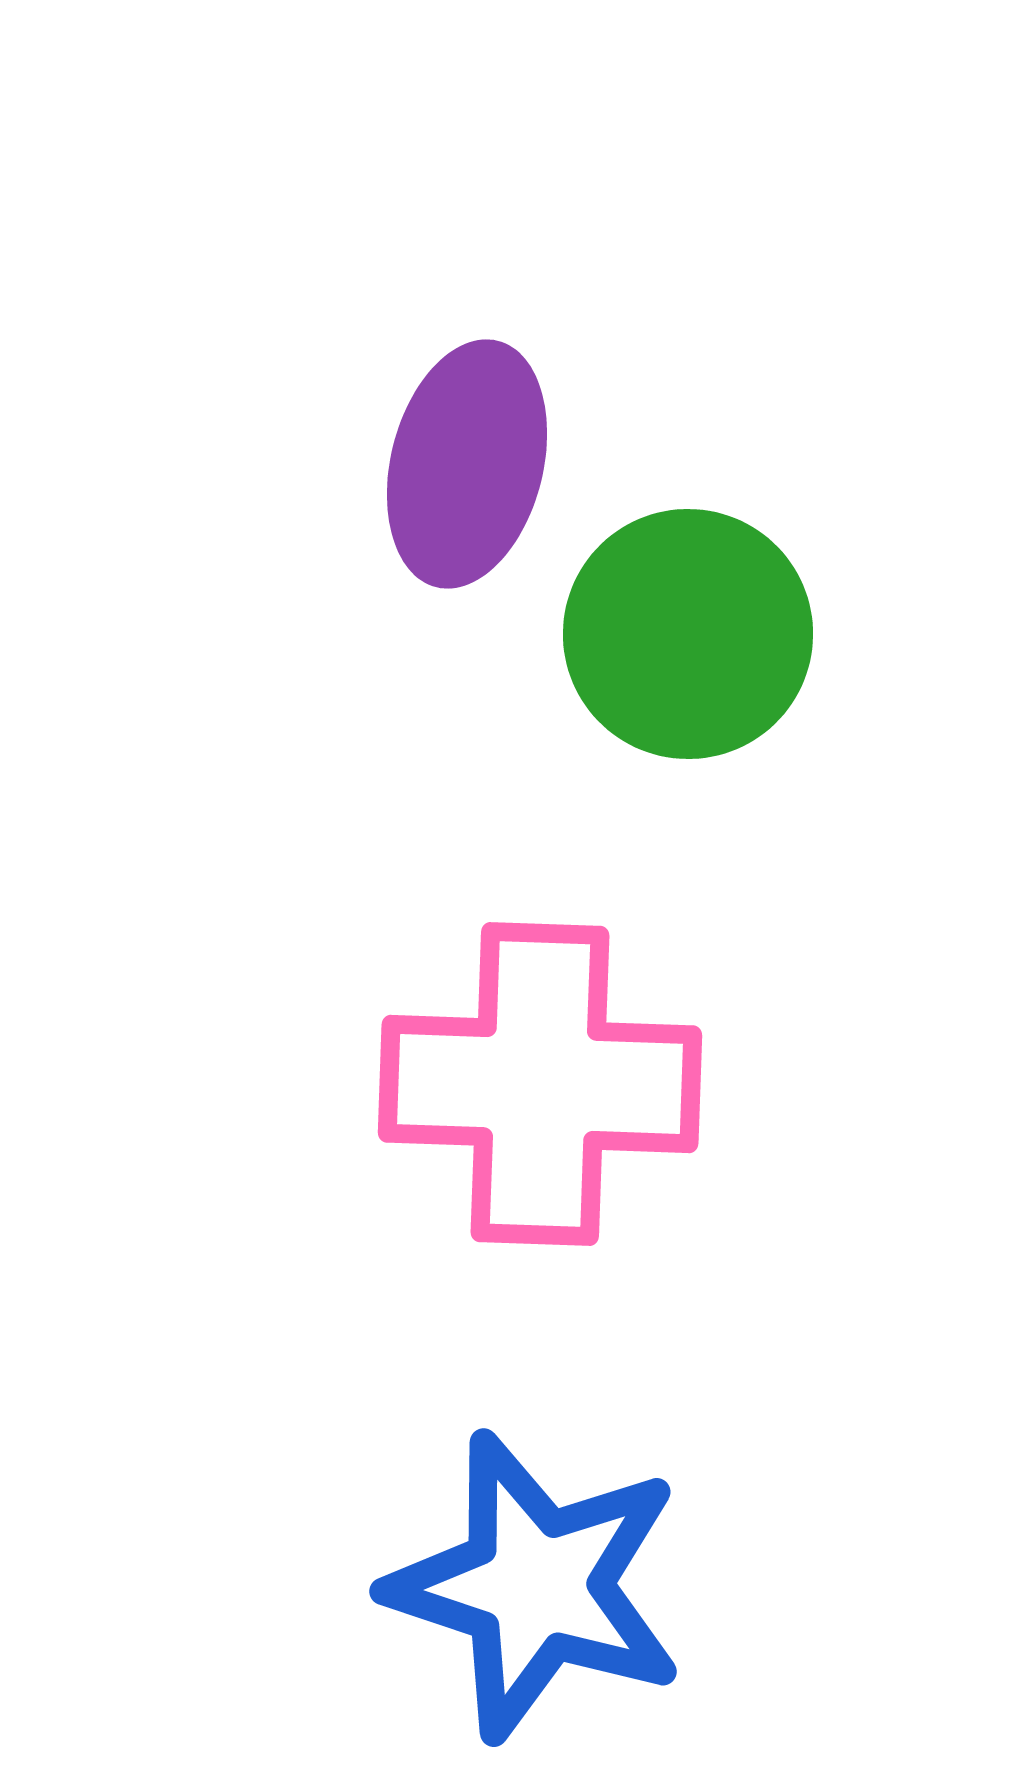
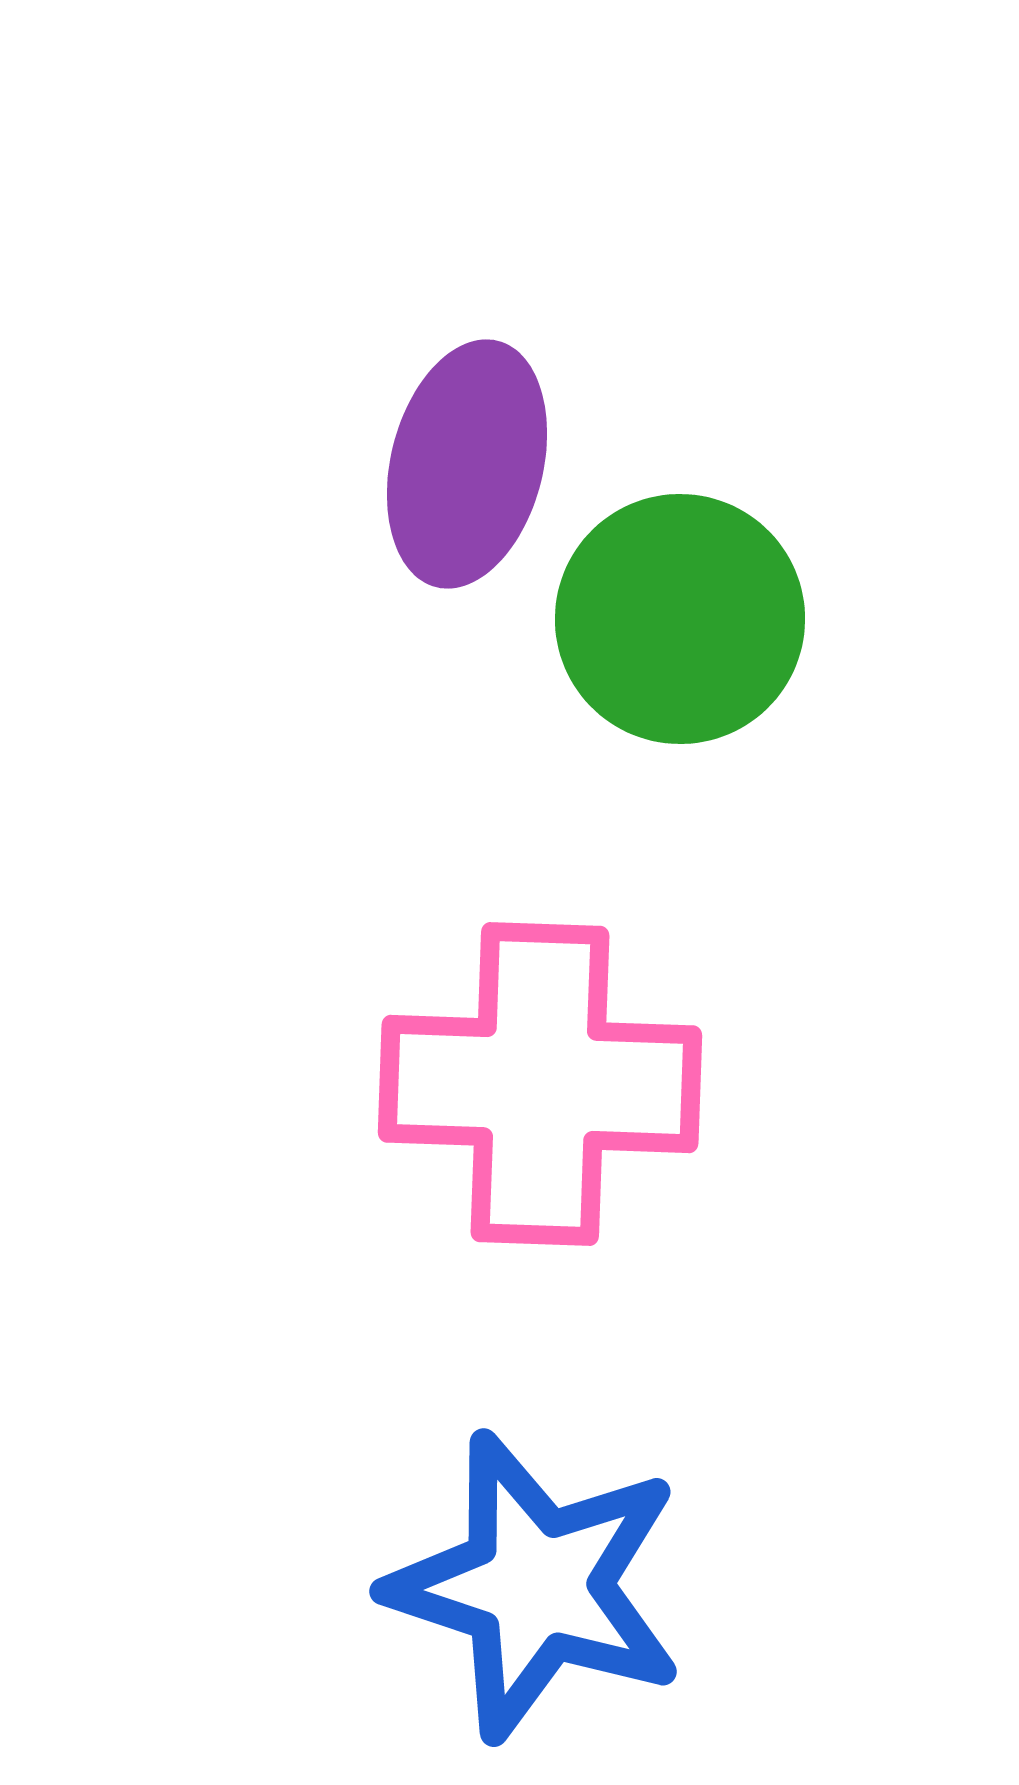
green circle: moved 8 px left, 15 px up
